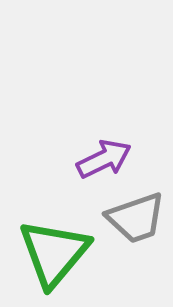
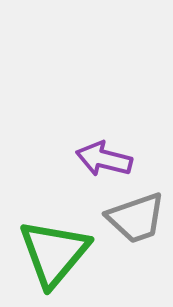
purple arrow: rotated 140 degrees counterclockwise
